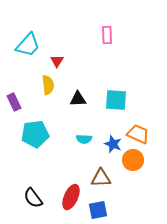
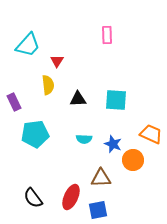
orange trapezoid: moved 13 px right
